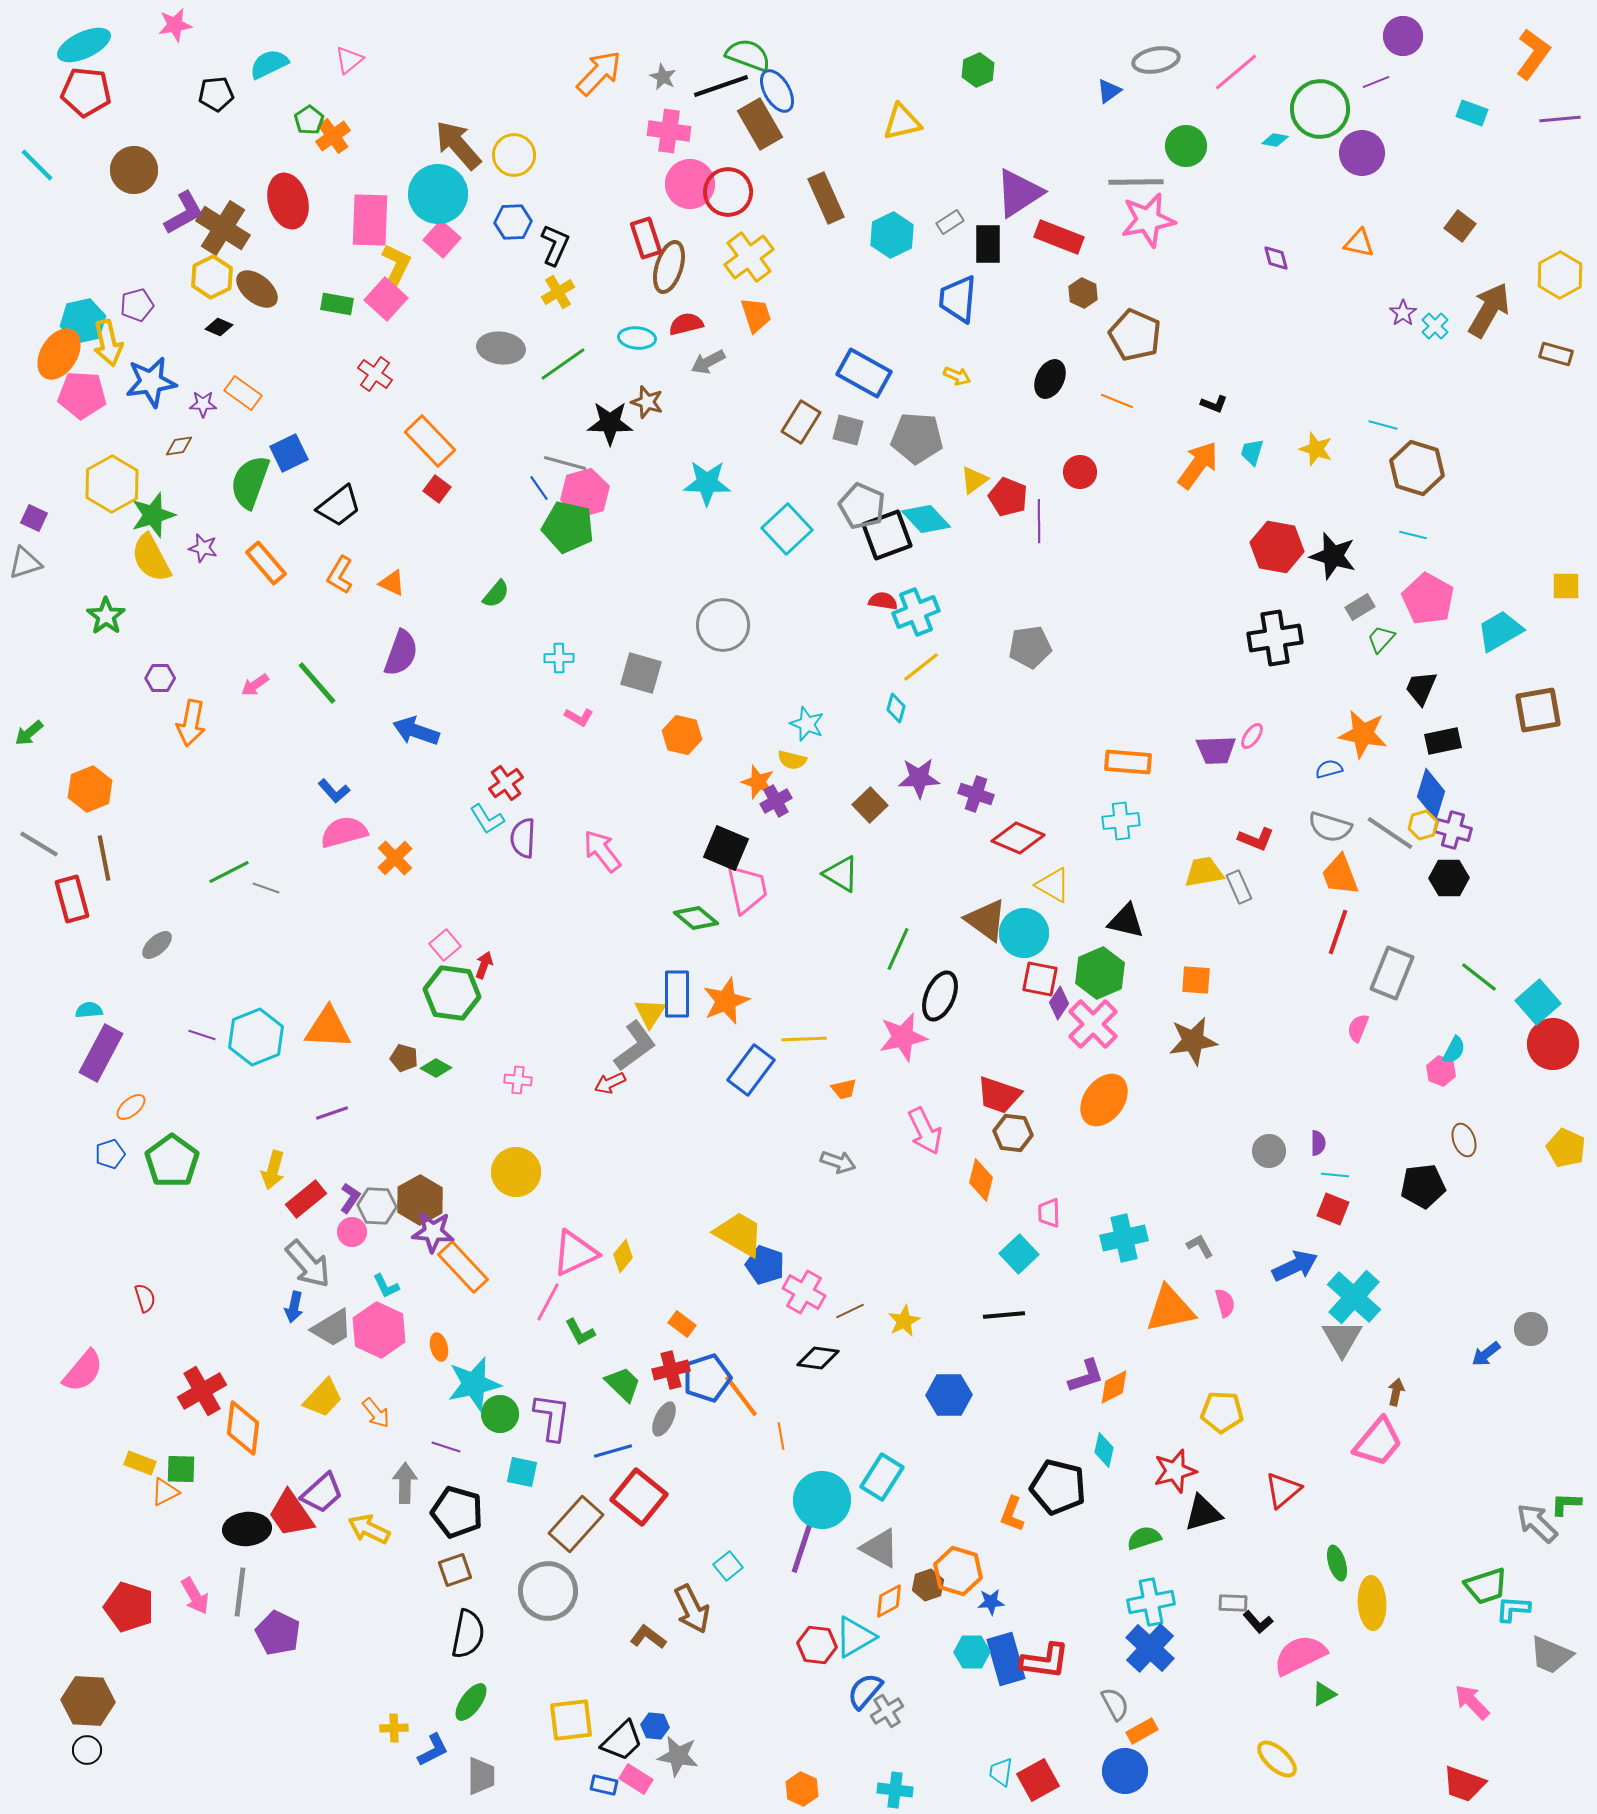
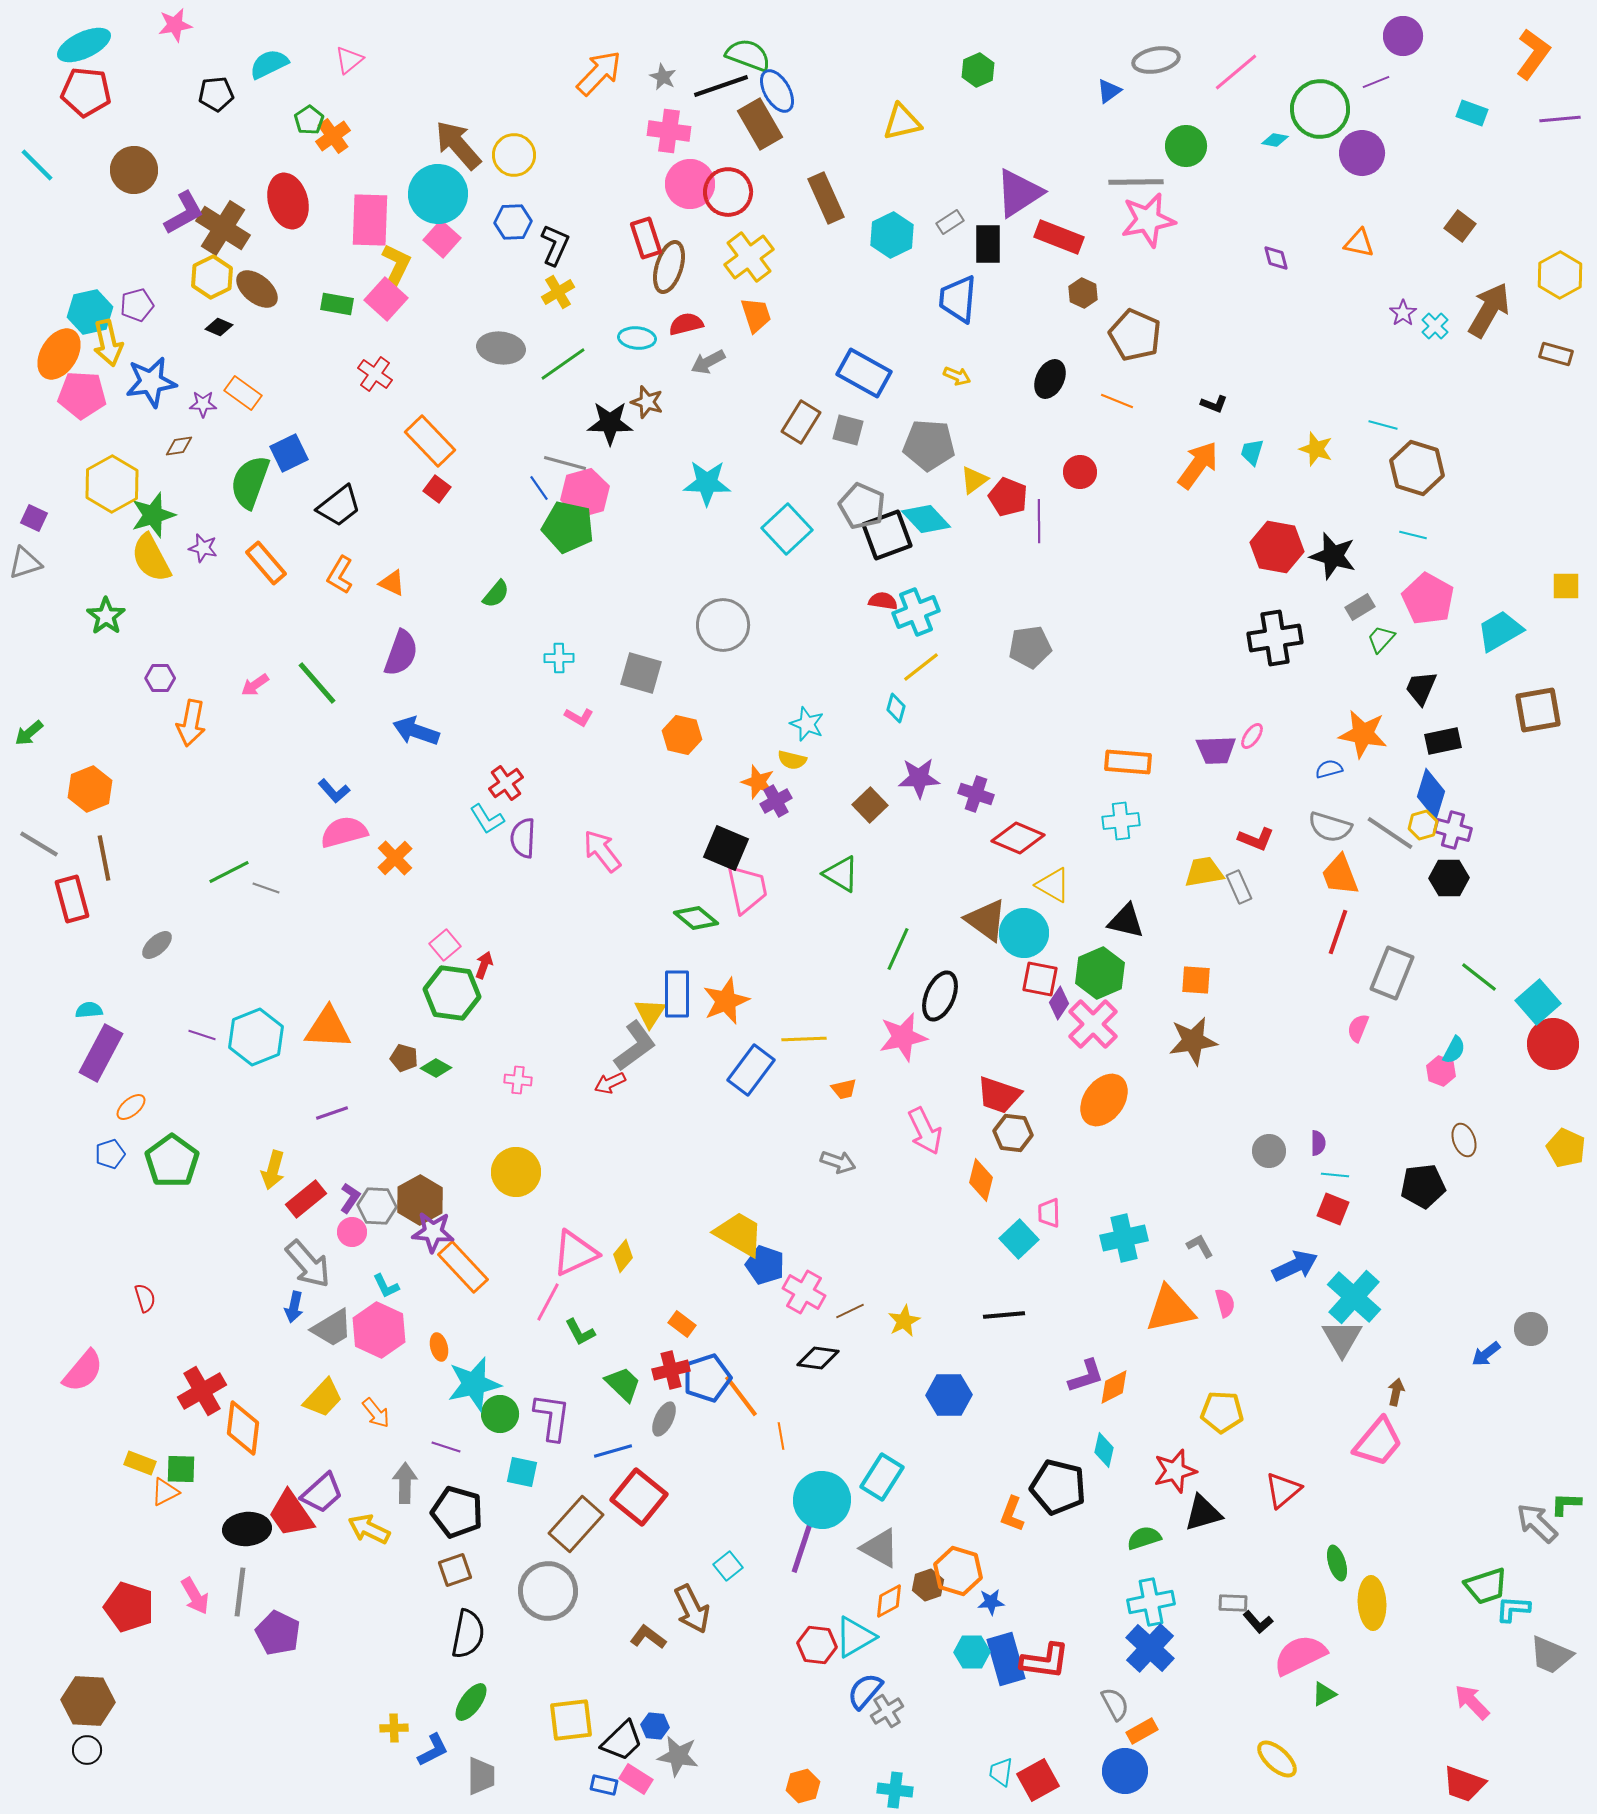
cyan hexagon at (83, 321): moved 7 px right, 9 px up
gray pentagon at (917, 438): moved 12 px right, 7 px down
cyan square at (1019, 1254): moved 15 px up
orange hexagon at (802, 1789): moved 1 px right, 3 px up; rotated 20 degrees clockwise
